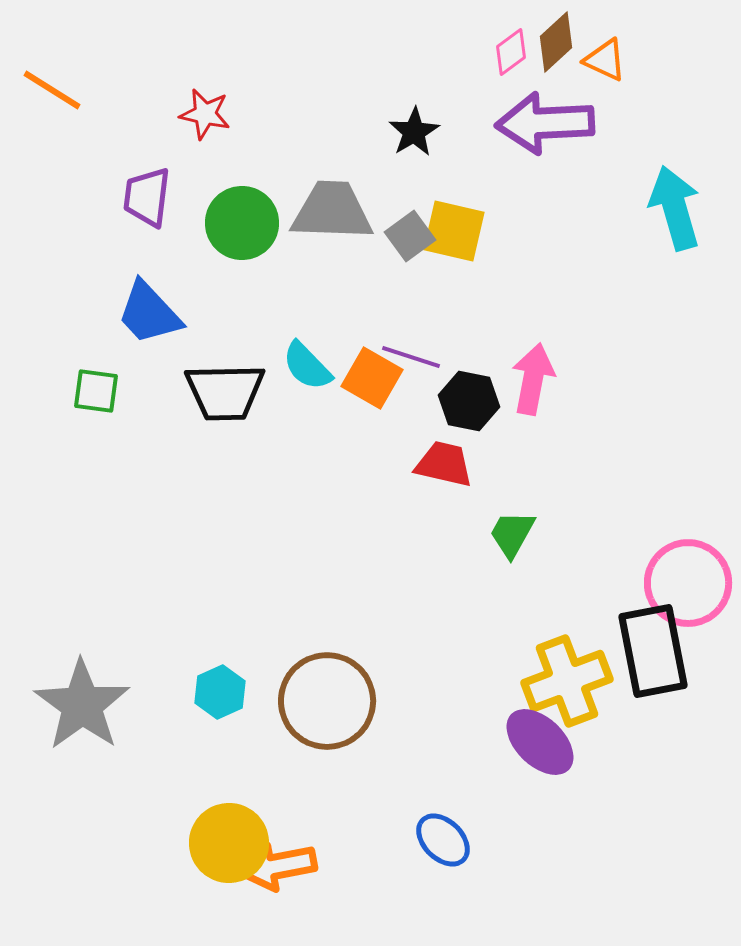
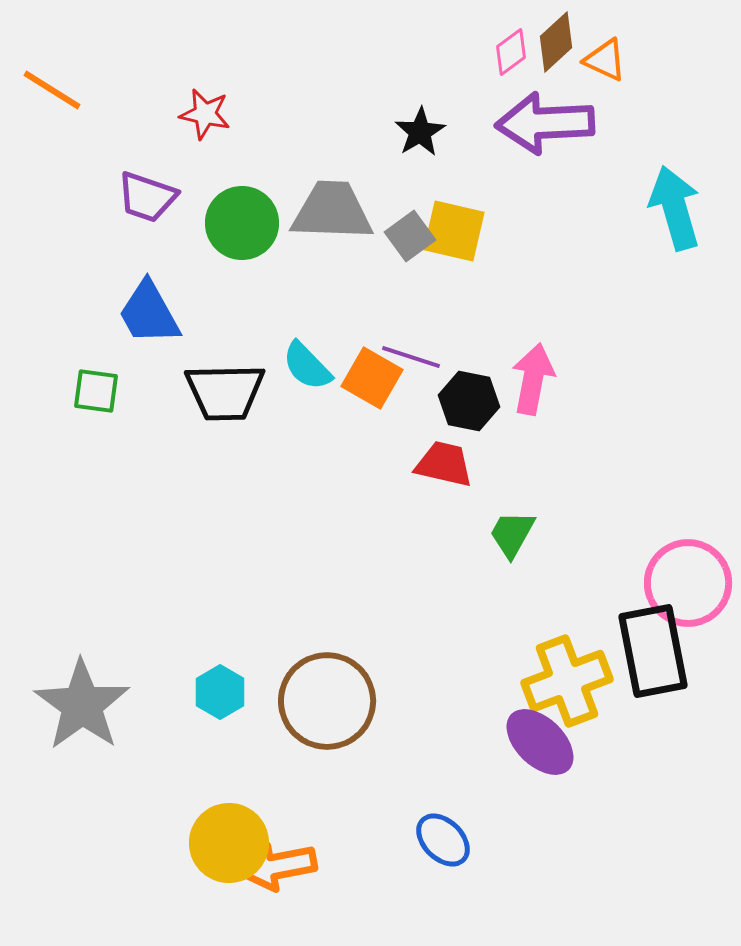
black star: moved 6 px right
purple trapezoid: rotated 78 degrees counterclockwise
blue trapezoid: rotated 14 degrees clockwise
cyan hexagon: rotated 6 degrees counterclockwise
